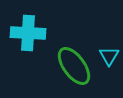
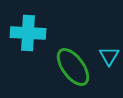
green ellipse: moved 1 px left, 1 px down
